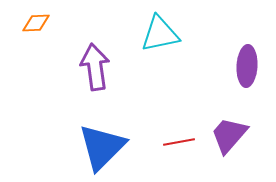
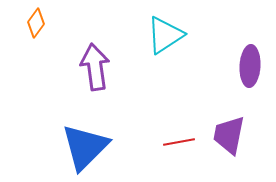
orange diamond: rotated 52 degrees counterclockwise
cyan triangle: moved 5 px right, 1 px down; rotated 21 degrees counterclockwise
purple ellipse: moved 3 px right
purple trapezoid: rotated 30 degrees counterclockwise
blue triangle: moved 17 px left
